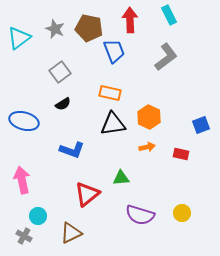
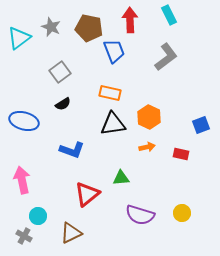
gray star: moved 4 px left, 2 px up
